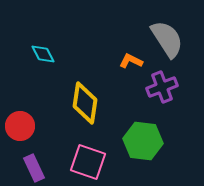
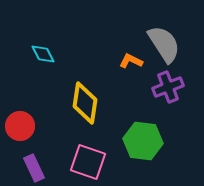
gray semicircle: moved 3 px left, 5 px down
purple cross: moved 6 px right
